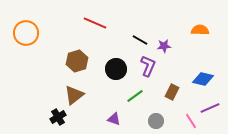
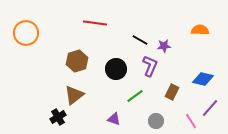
red line: rotated 15 degrees counterclockwise
purple L-shape: moved 2 px right
purple line: rotated 24 degrees counterclockwise
